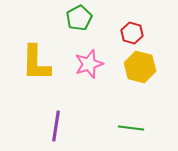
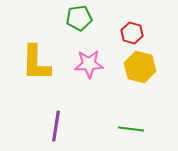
green pentagon: rotated 20 degrees clockwise
pink star: rotated 16 degrees clockwise
green line: moved 1 px down
